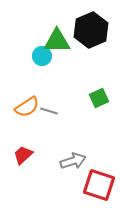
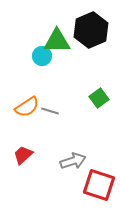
green square: rotated 12 degrees counterclockwise
gray line: moved 1 px right
